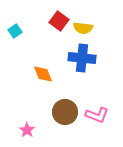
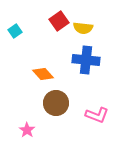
red square: rotated 18 degrees clockwise
blue cross: moved 4 px right, 2 px down
orange diamond: rotated 20 degrees counterclockwise
brown circle: moved 9 px left, 9 px up
